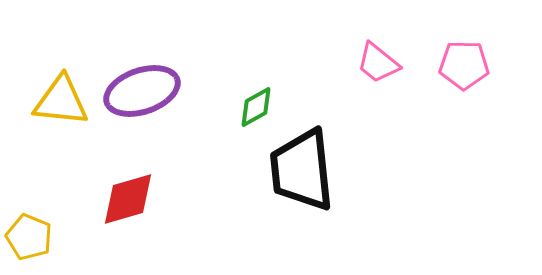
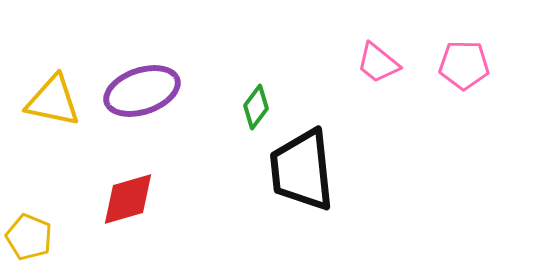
yellow triangle: moved 8 px left; rotated 6 degrees clockwise
green diamond: rotated 24 degrees counterclockwise
